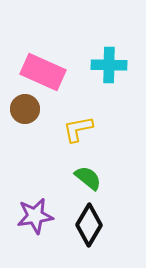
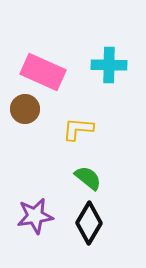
yellow L-shape: rotated 16 degrees clockwise
black diamond: moved 2 px up
